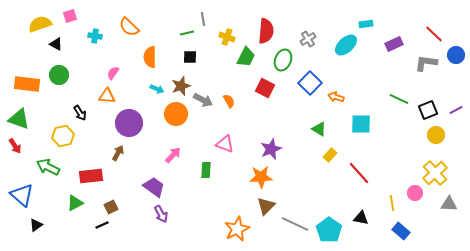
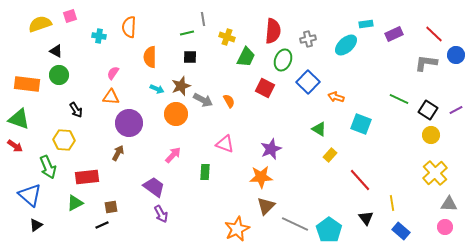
orange semicircle at (129, 27): rotated 50 degrees clockwise
red semicircle at (266, 31): moved 7 px right
cyan cross at (95, 36): moved 4 px right
gray cross at (308, 39): rotated 21 degrees clockwise
black triangle at (56, 44): moved 7 px down
purple rectangle at (394, 44): moved 10 px up
blue square at (310, 83): moved 2 px left, 1 px up
orange triangle at (107, 96): moved 4 px right, 1 px down
black square at (428, 110): rotated 36 degrees counterclockwise
black arrow at (80, 113): moved 4 px left, 3 px up
cyan square at (361, 124): rotated 20 degrees clockwise
yellow circle at (436, 135): moved 5 px left
yellow hexagon at (63, 136): moved 1 px right, 4 px down; rotated 15 degrees clockwise
red arrow at (15, 146): rotated 21 degrees counterclockwise
green arrow at (48, 167): rotated 140 degrees counterclockwise
green rectangle at (206, 170): moved 1 px left, 2 px down
red line at (359, 173): moved 1 px right, 7 px down
red rectangle at (91, 176): moved 4 px left, 1 px down
pink circle at (415, 193): moved 30 px right, 34 px down
blue triangle at (22, 195): moved 8 px right
brown square at (111, 207): rotated 16 degrees clockwise
black triangle at (361, 218): moved 5 px right; rotated 42 degrees clockwise
